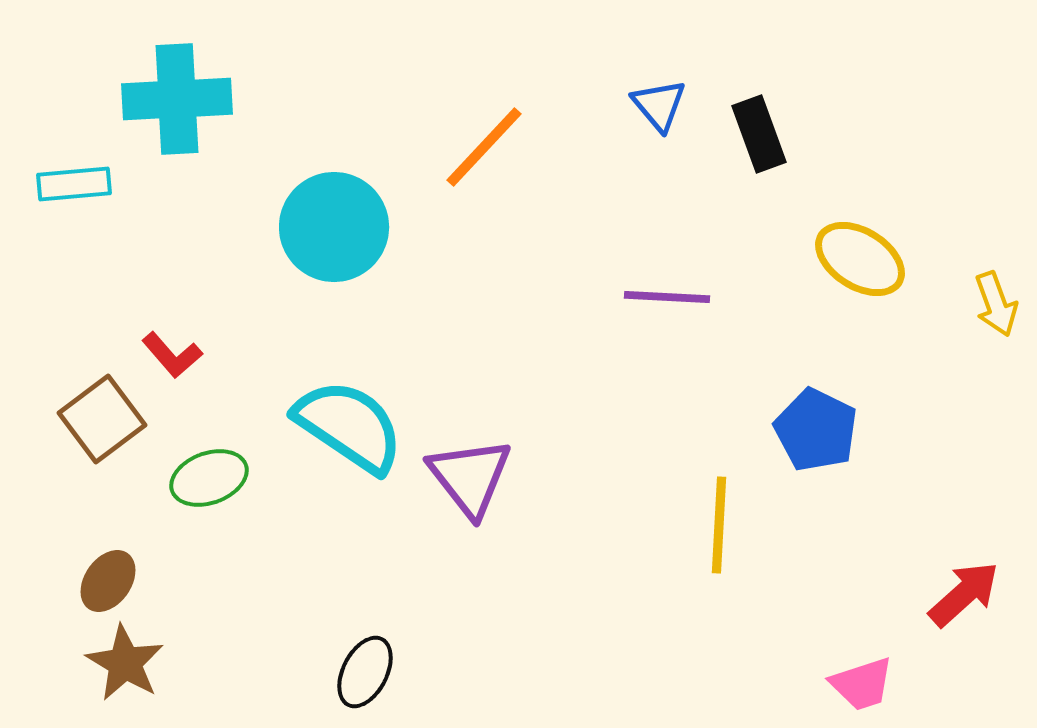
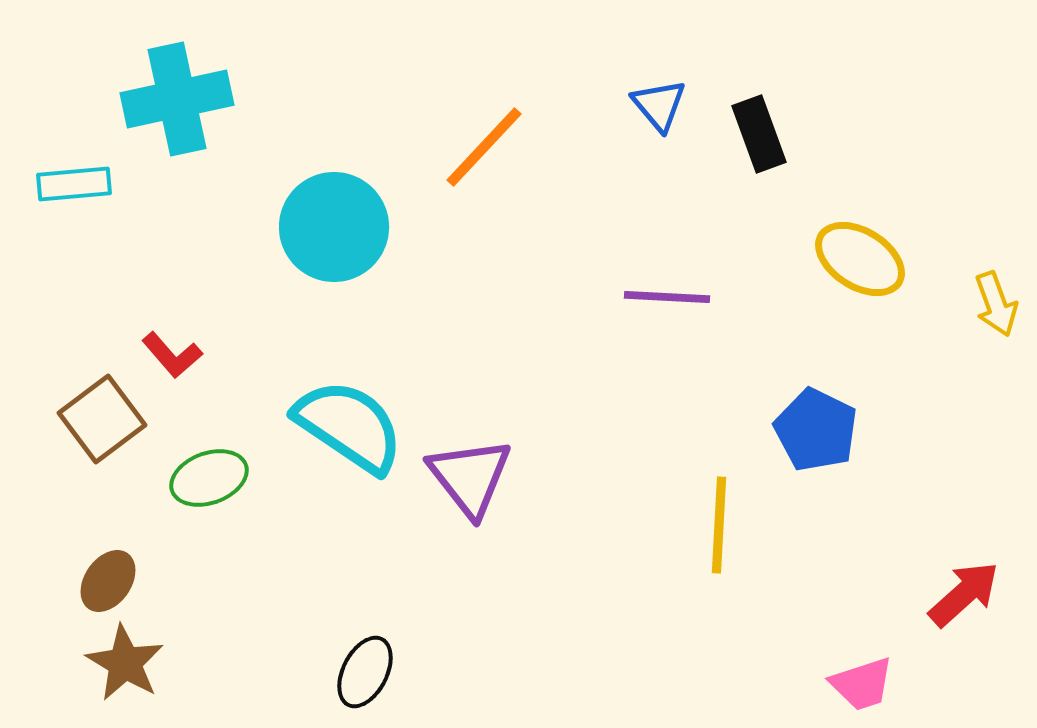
cyan cross: rotated 9 degrees counterclockwise
